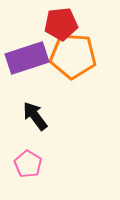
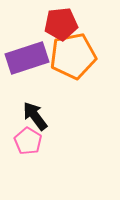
orange pentagon: rotated 15 degrees counterclockwise
pink pentagon: moved 23 px up
